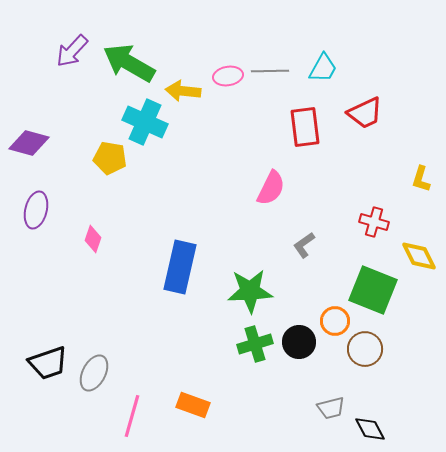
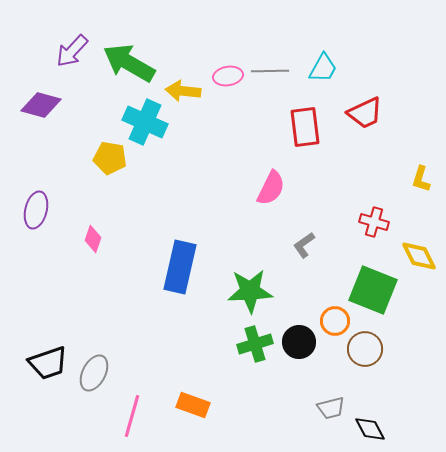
purple diamond: moved 12 px right, 38 px up
